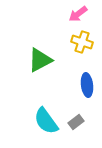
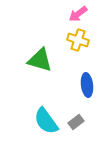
yellow cross: moved 4 px left, 2 px up
green triangle: rotated 44 degrees clockwise
